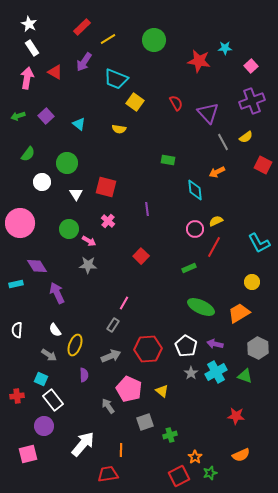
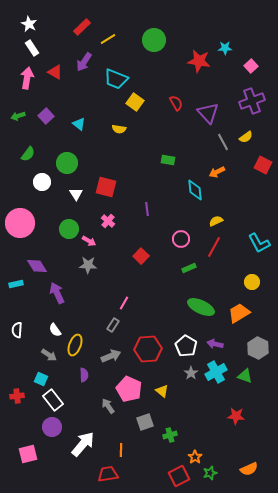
pink circle at (195, 229): moved 14 px left, 10 px down
purple circle at (44, 426): moved 8 px right, 1 px down
orange semicircle at (241, 455): moved 8 px right, 14 px down
